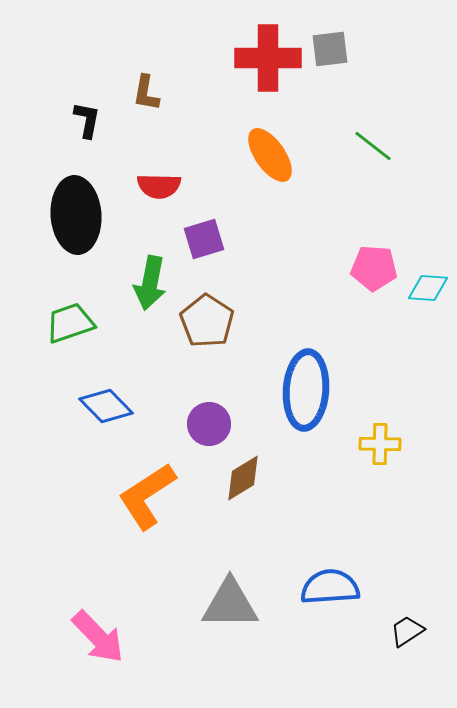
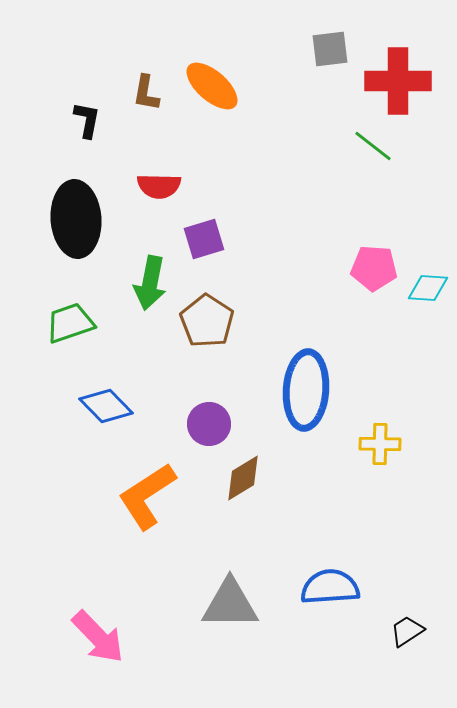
red cross: moved 130 px right, 23 px down
orange ellipse: moved 58 px left, 69 px up; rotated 14 degrees counterclockwise
black ellipse: moved 4 px down
